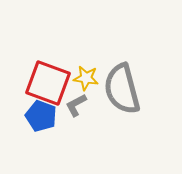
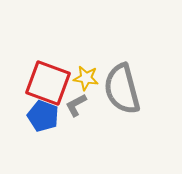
blue pentagon: moved 2 px right
